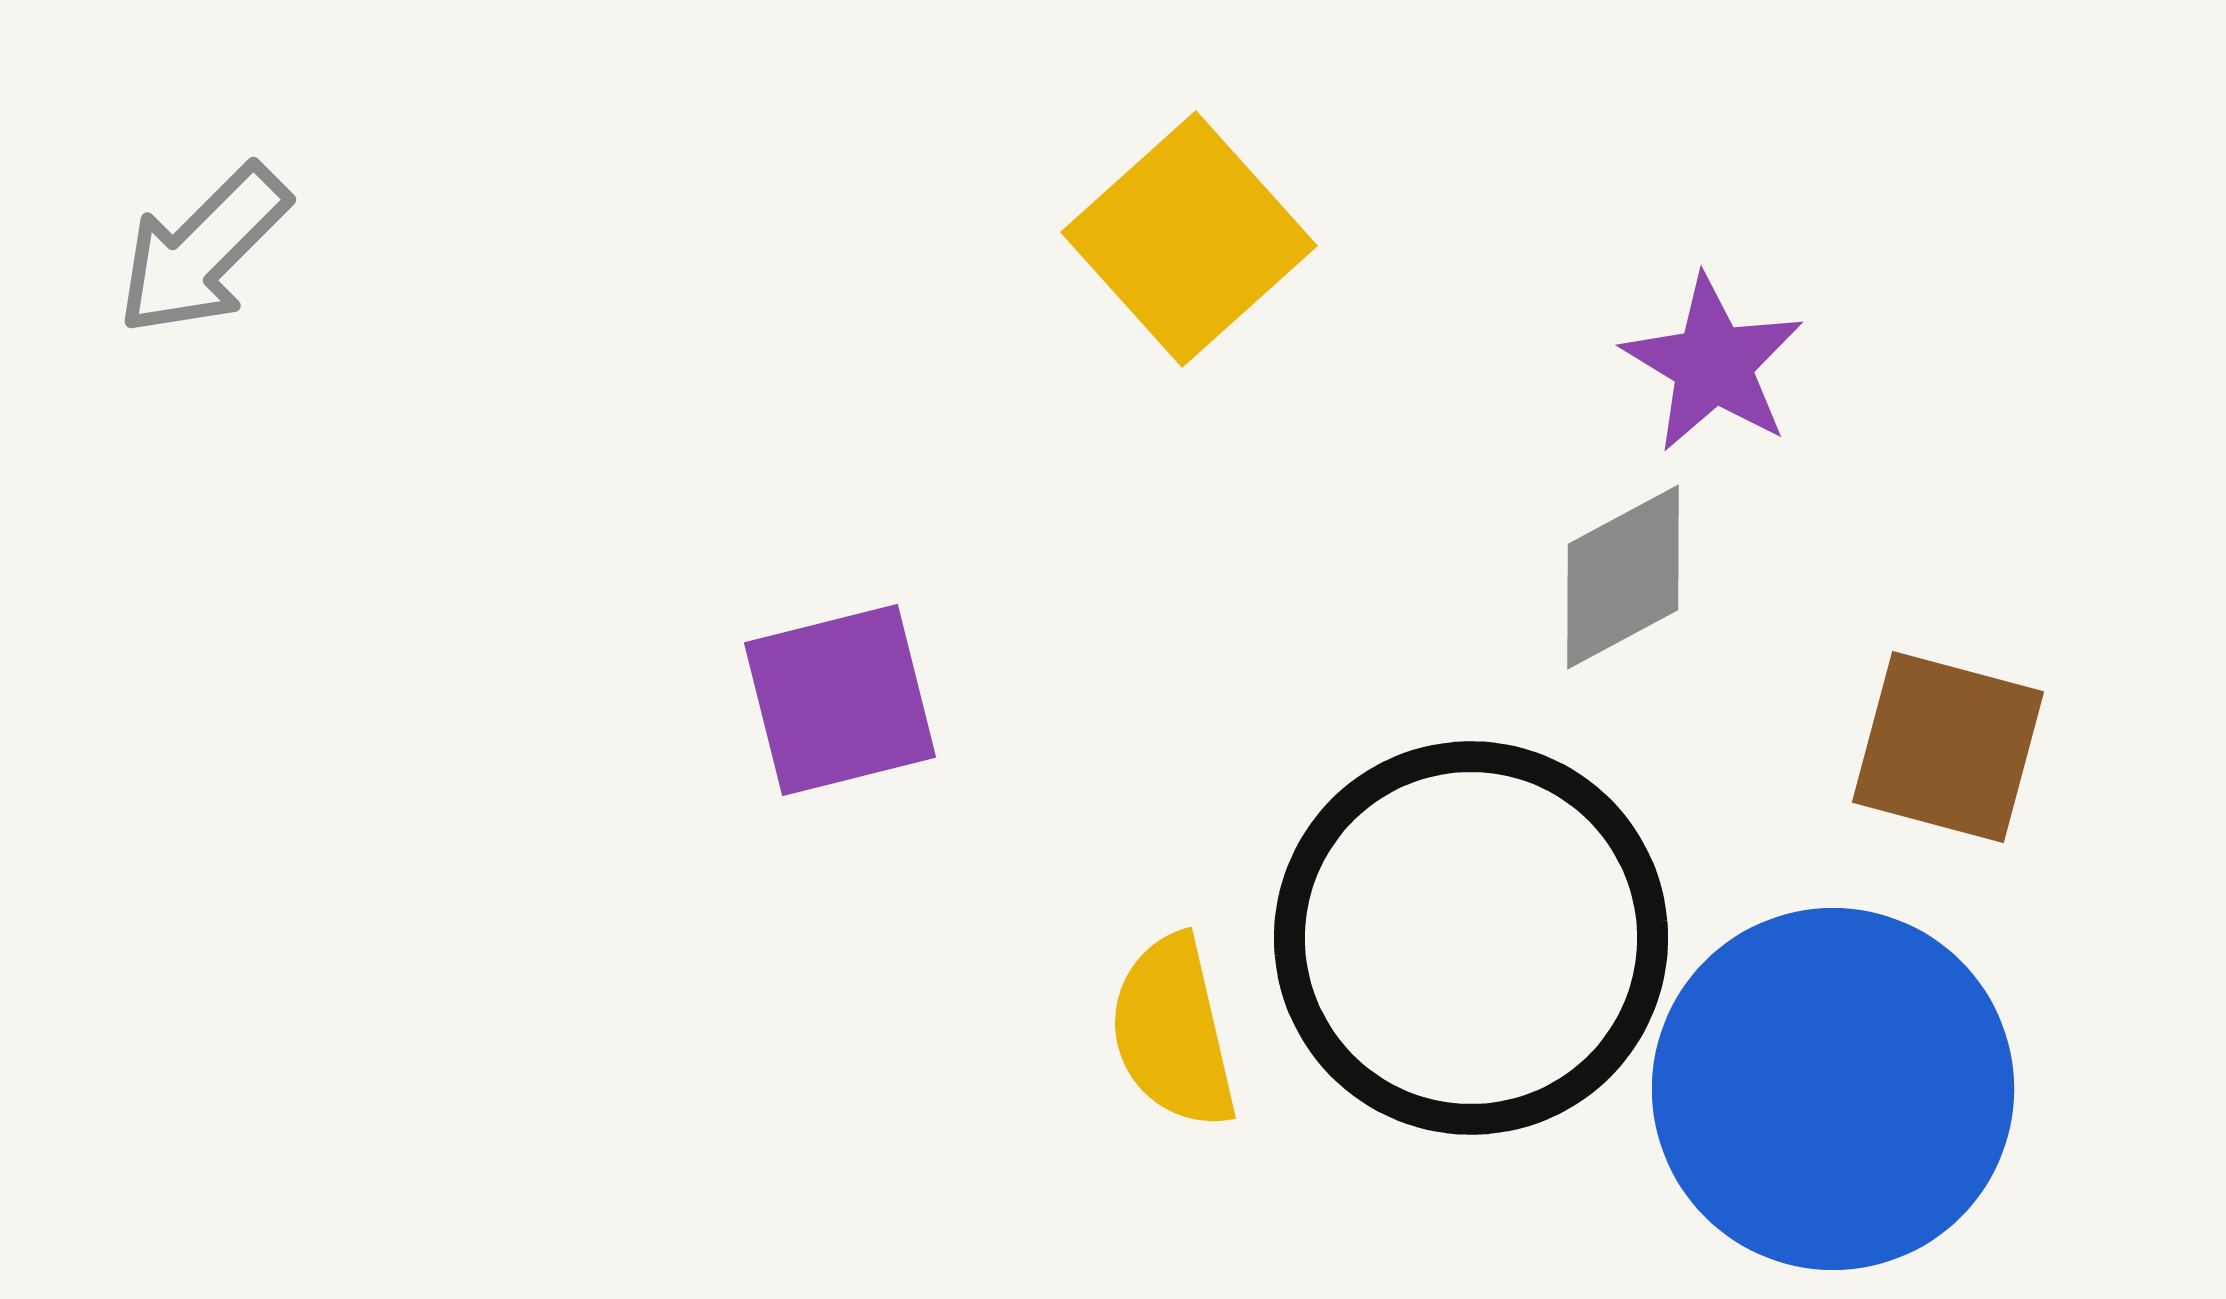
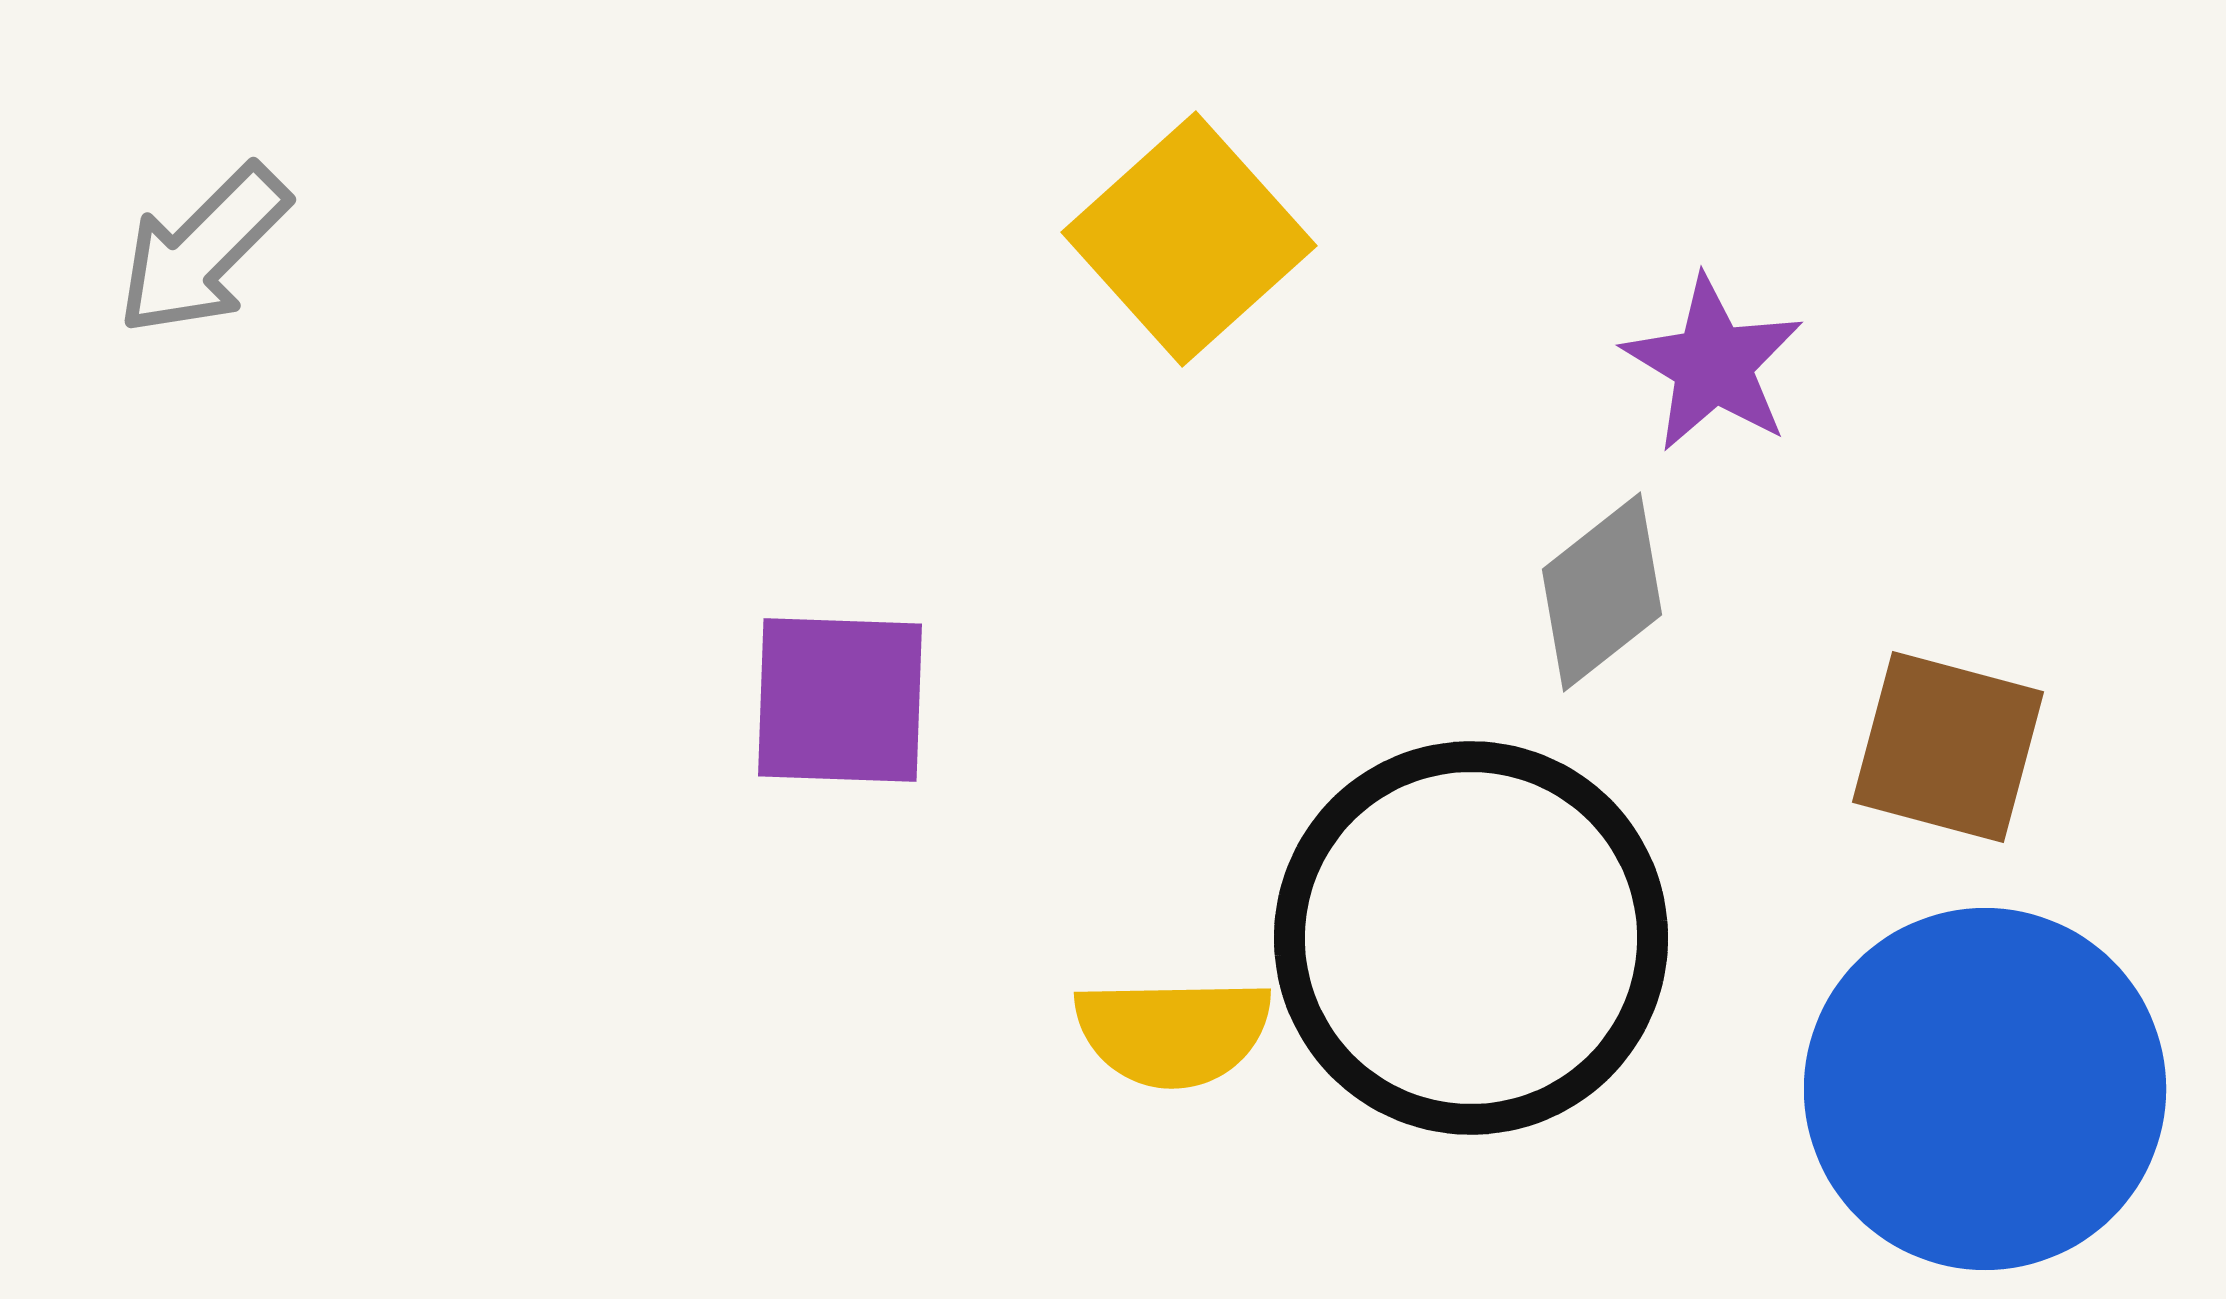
gray diamond: moved 21 px left, 15 px down; rotated 10 degrees counterclockwise
purple square: rotated 16 degrees clockwise
yellow semicircle: rotated 78 degrees counterclockwise
blue circle: moved 152 px right
